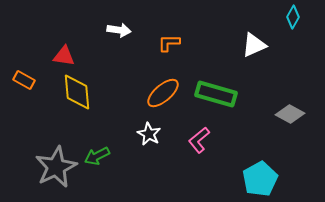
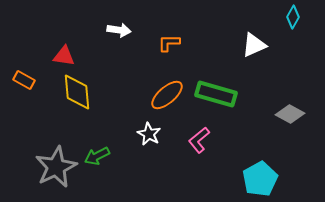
orange ellipse: moved 4 px right, 2 px down
